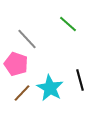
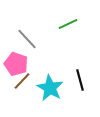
green line: rotated 66 degrees counterclockwise
brown line: moved 12 px up
